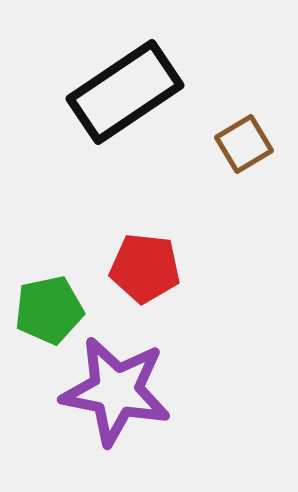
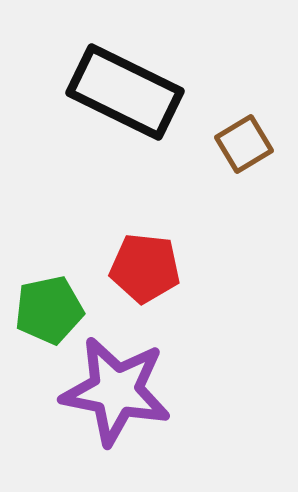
black rectangle: rotated 60 degrees clockwise
